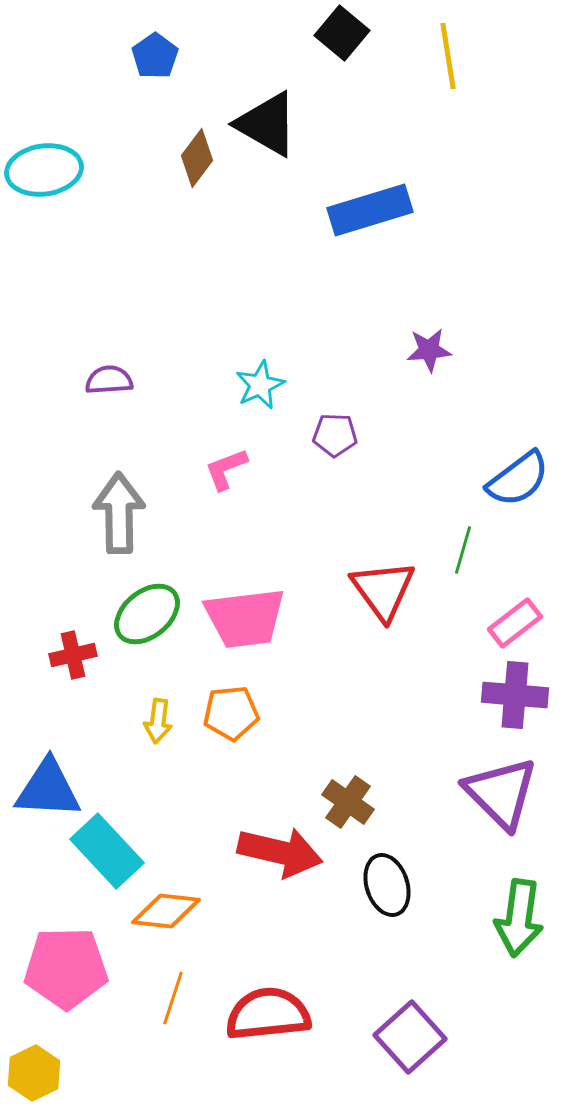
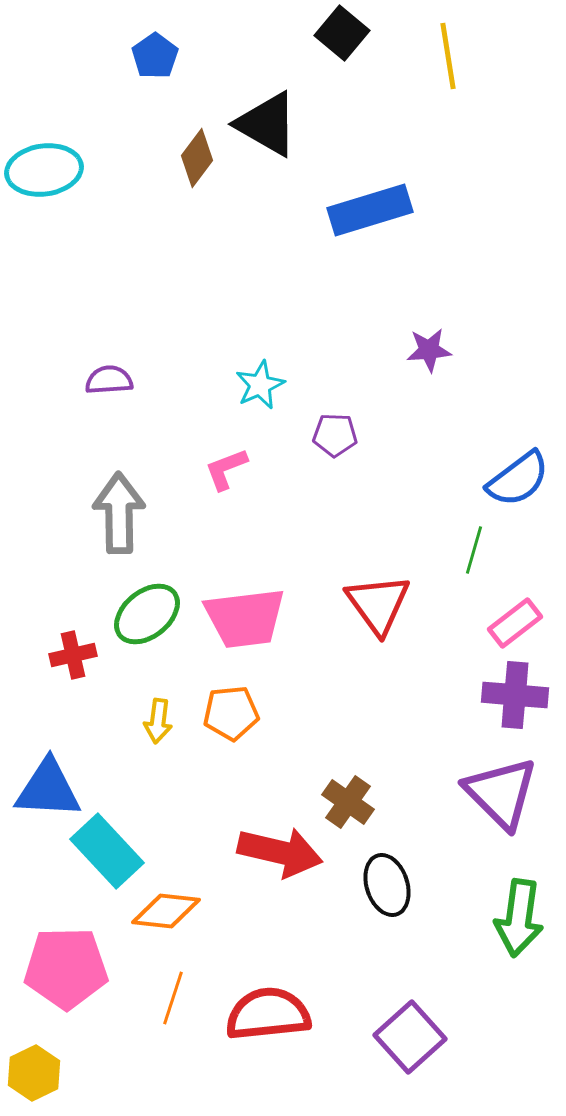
green line: moved 11 px right
red triangle: moved 5 px left, 14 px down
